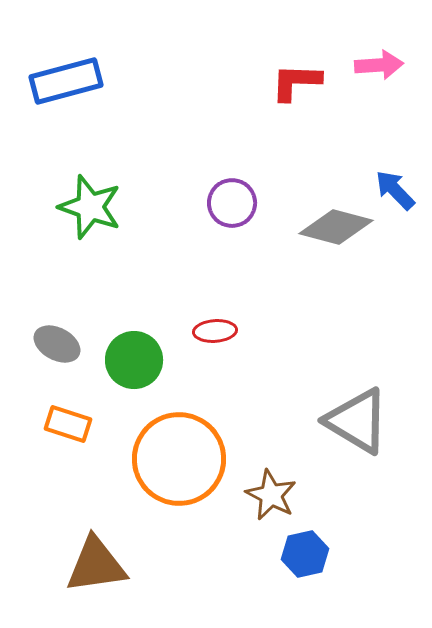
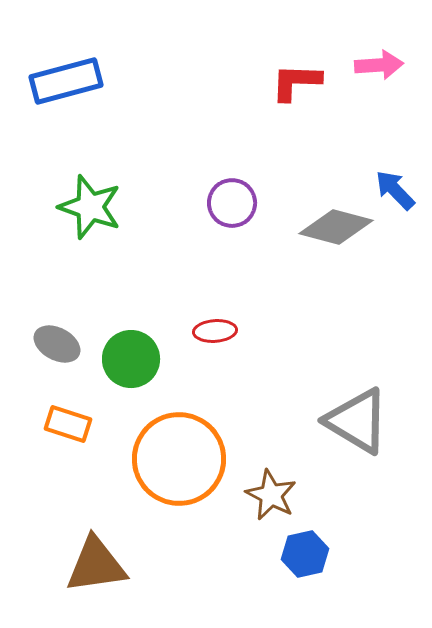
green circle: moved 3 px left, 1 px up
